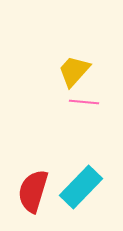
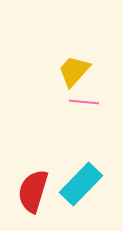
cyan rectangle: moved 3 px up
